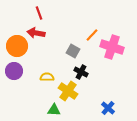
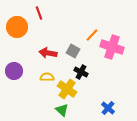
red arrow: moved 12 px right, 20 px down
orange circle: moved 19 px up
yellow cross: moved 1 px left, 2 px up
green triangle: moved 8 px right; rotated 40 degrees clockwise
